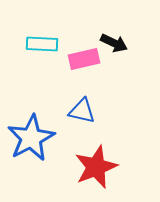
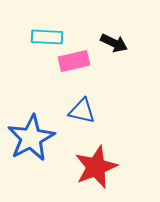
cyan rectangle: moved 5 px right, 7 px up
pink rectangle: moved 10 px left, 2 px down
